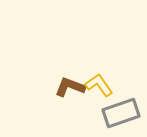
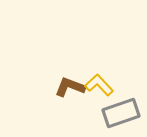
yellow L-shape: rotated 8 degrees counterclockwise
